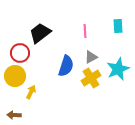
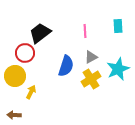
red circle: moved 5 px right
yellow cross: moved 1 px down
